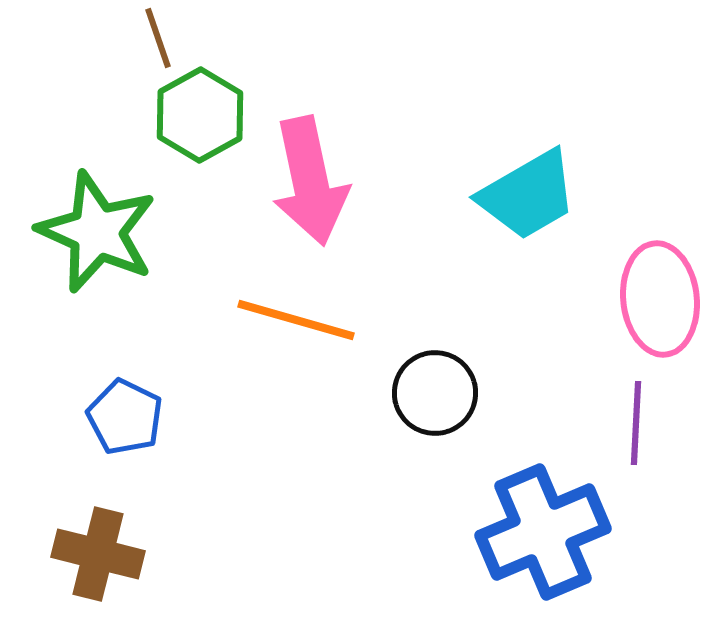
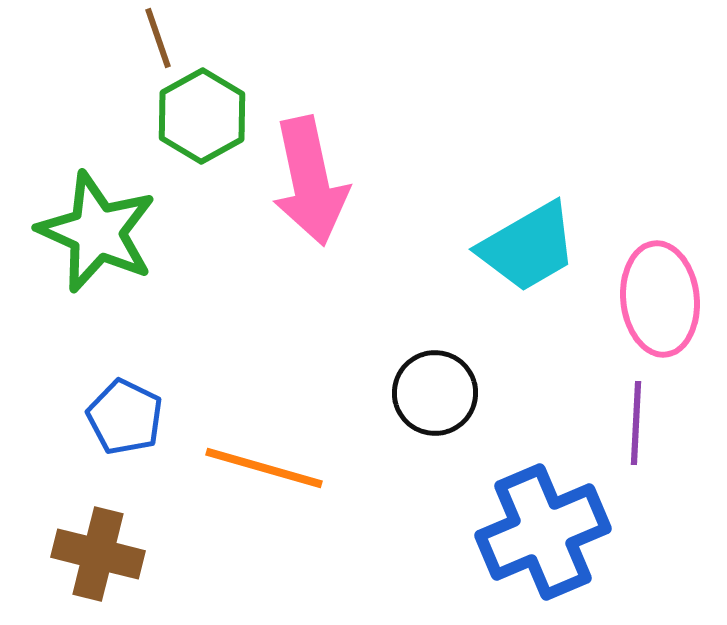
green hexagon: moved 2 px right, 1 px down
cyan trapezoid: moved 52 px down
orange line: moved 32 px left, 148 px down
